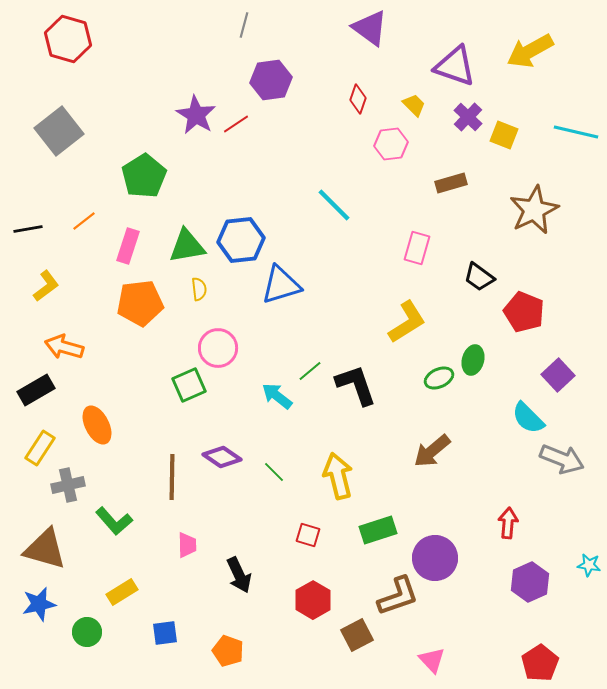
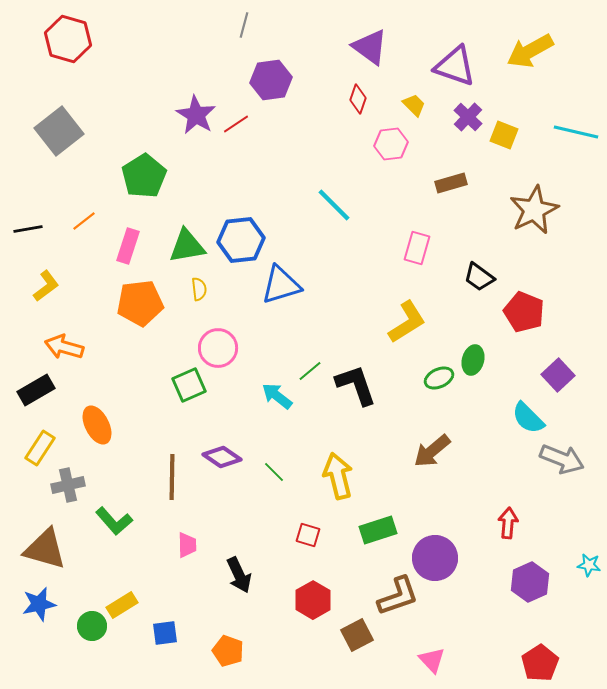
purple triangle at (370, 28): moved 19 px down
yellow rectangle at (122, 592): moved 13 px down
green circle at (87, 632): moved 5 px right, 6 px up
